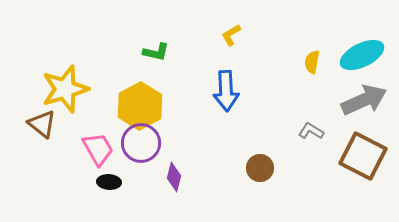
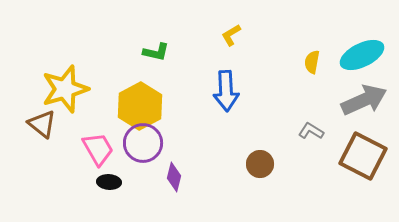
purple circle: moved 2 px right
brown circle: moved 4 px up
